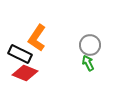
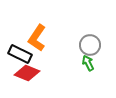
red diamond: moved 2 px right
